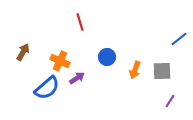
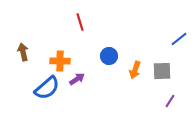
brown arrow: rotated 42 degrees counterclockwise
blue circle: moved 2 px right, 1 px up
orange cross: rotated 24 degrees counterclockwise
purple arrow: moved 1 px down
